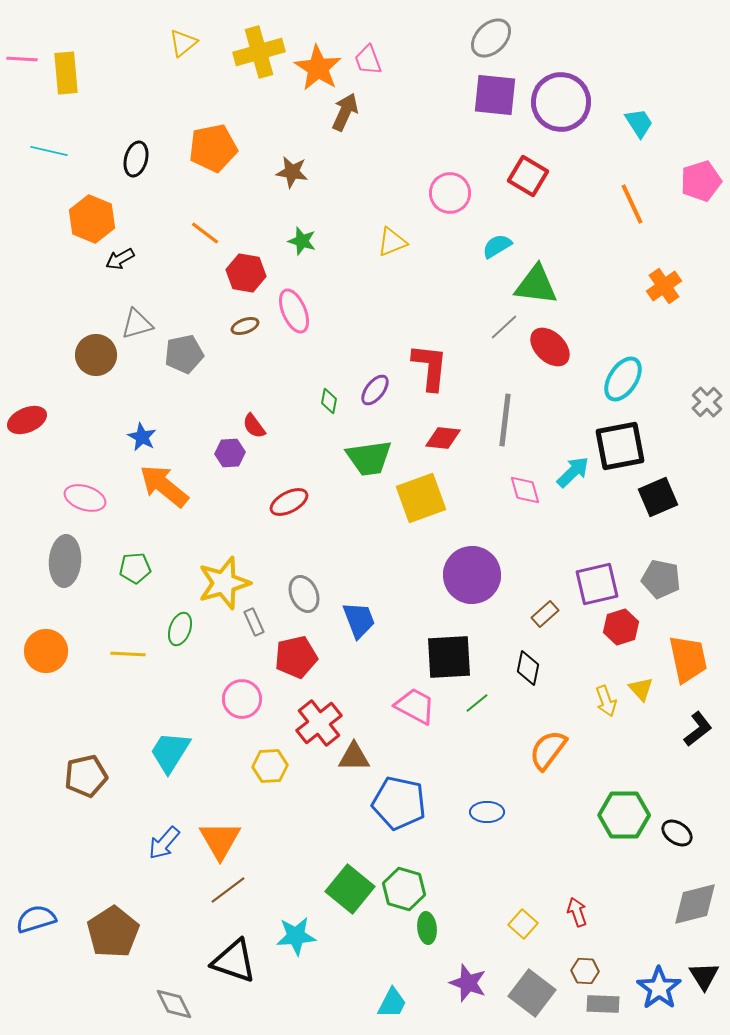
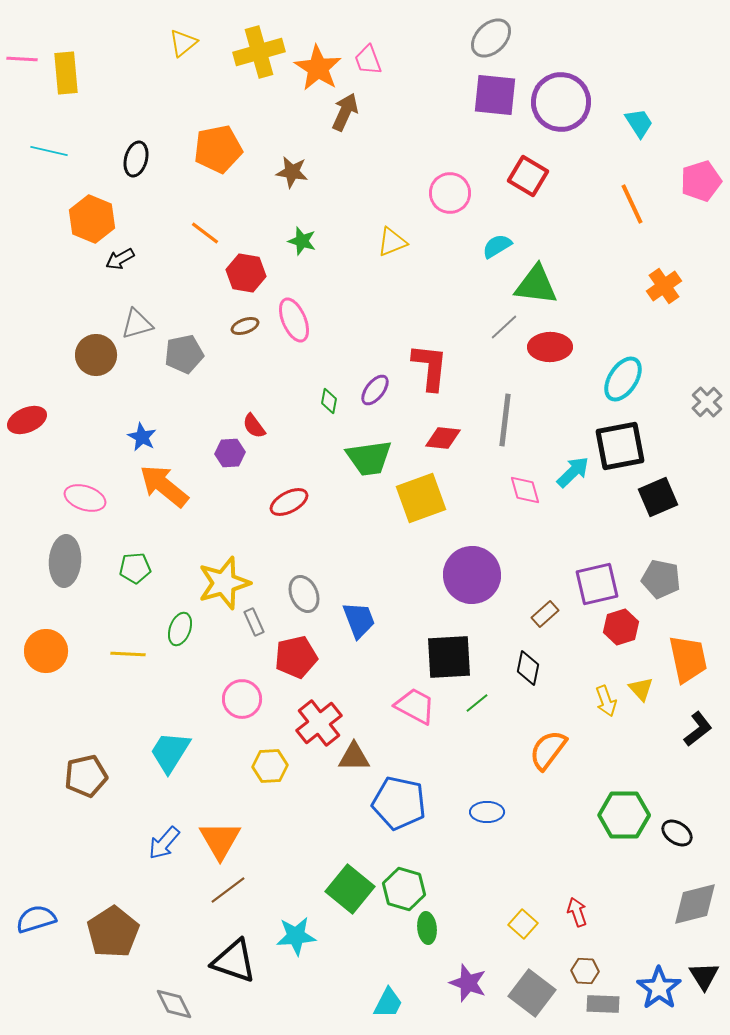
orange pentagon at (213, 148): moved 5 px right, 1 px down
pink ellipse at (294, 311): moved 9 px down
red ellipse at (550, 347): rotated 45 degrees counterclockwise
cyan trapezoid at (392, 1003): moved 4 px left
